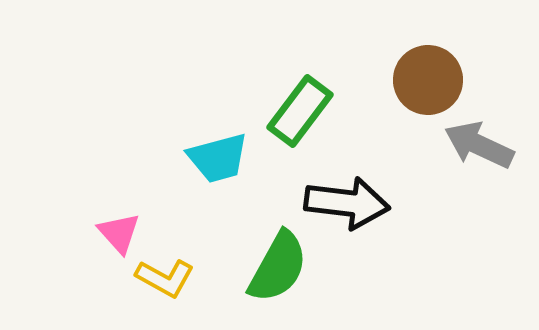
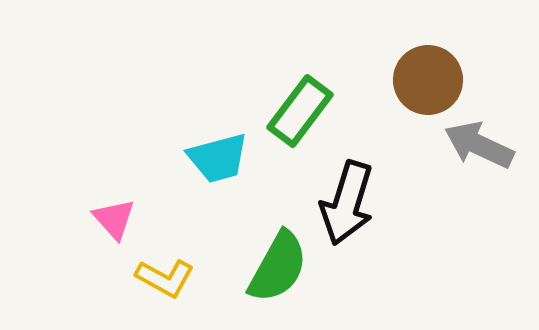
black arrow: rotated 100 degrees clockwise
pink triangle: moved 5 px left, 14 px up
